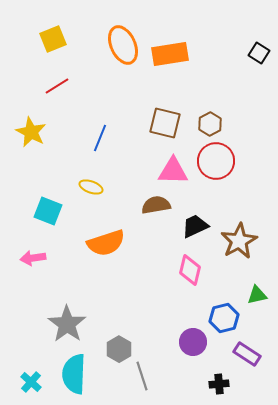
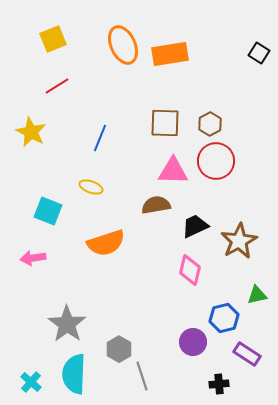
brown square: rotated 12 degrees counterclockwise
